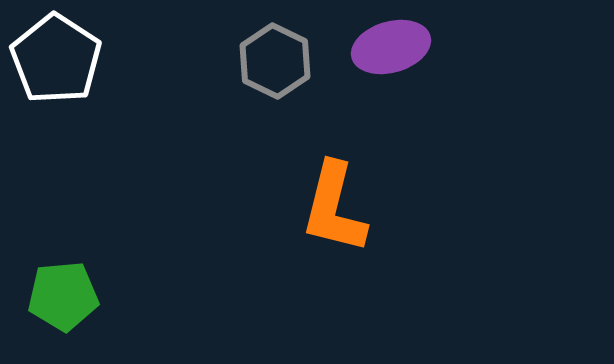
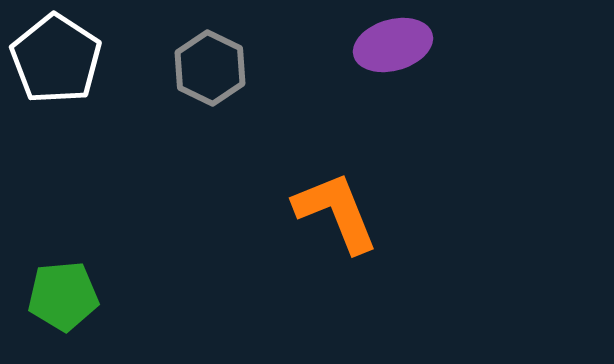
purple ellipse: moved 2 px right, 2 px up
gray hexagon: moved 65 px left, 7 px down
orange L-shape: moved 2 px right, 4 px down; rotated 144 degrees clockwise
